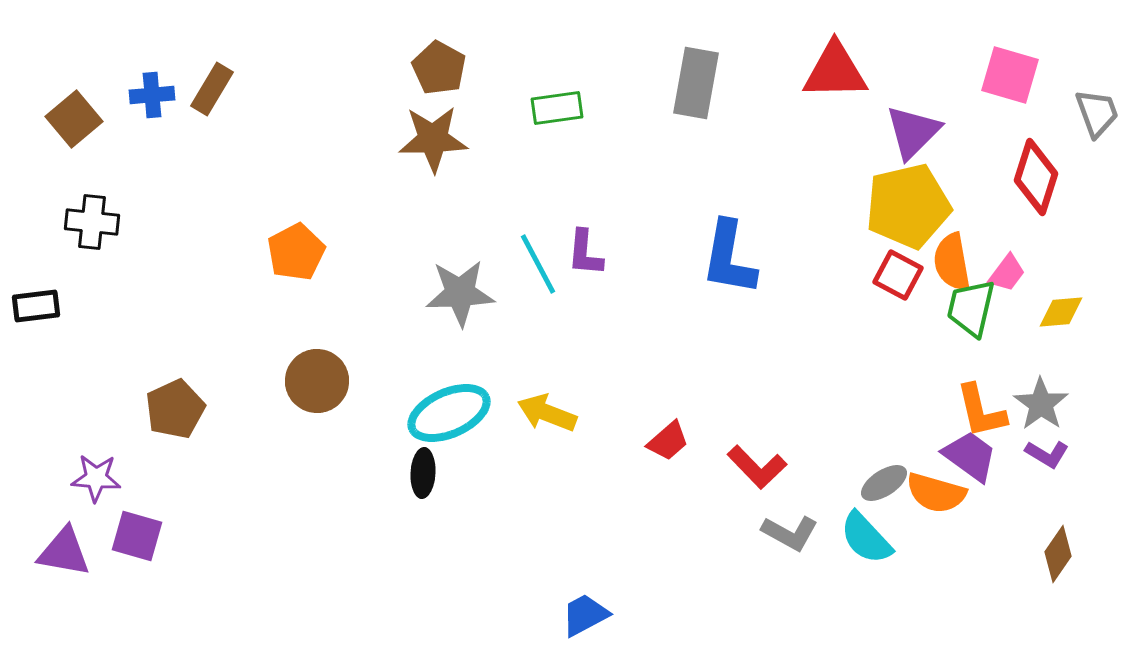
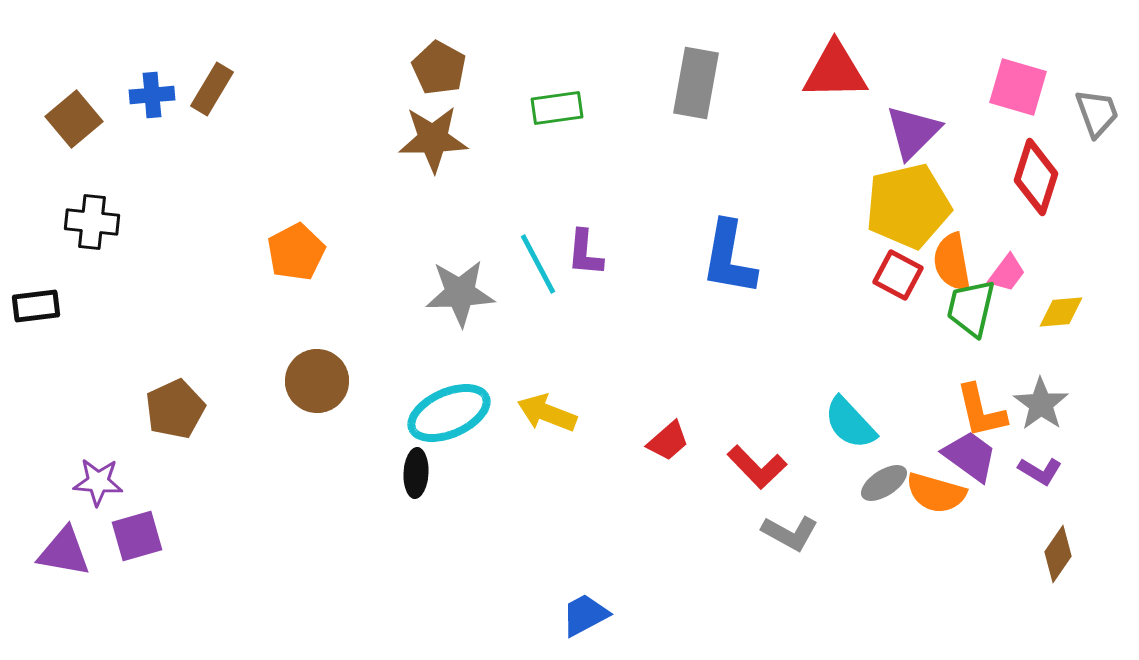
pink square at (1010, 75): moved 8 px right, 12 px down
purple L-shape at (1047, 454): moved 7 px left, 17 px down
black ellipse at (423, 473): moved 7 px left
purple star at (96, 478): moved 2 px right, 4 px down
purple square at (137, 536): rotated 32 degrees counterclockwise
cyan semicircle at (866, 538): moved 16 px left, 115 px up
